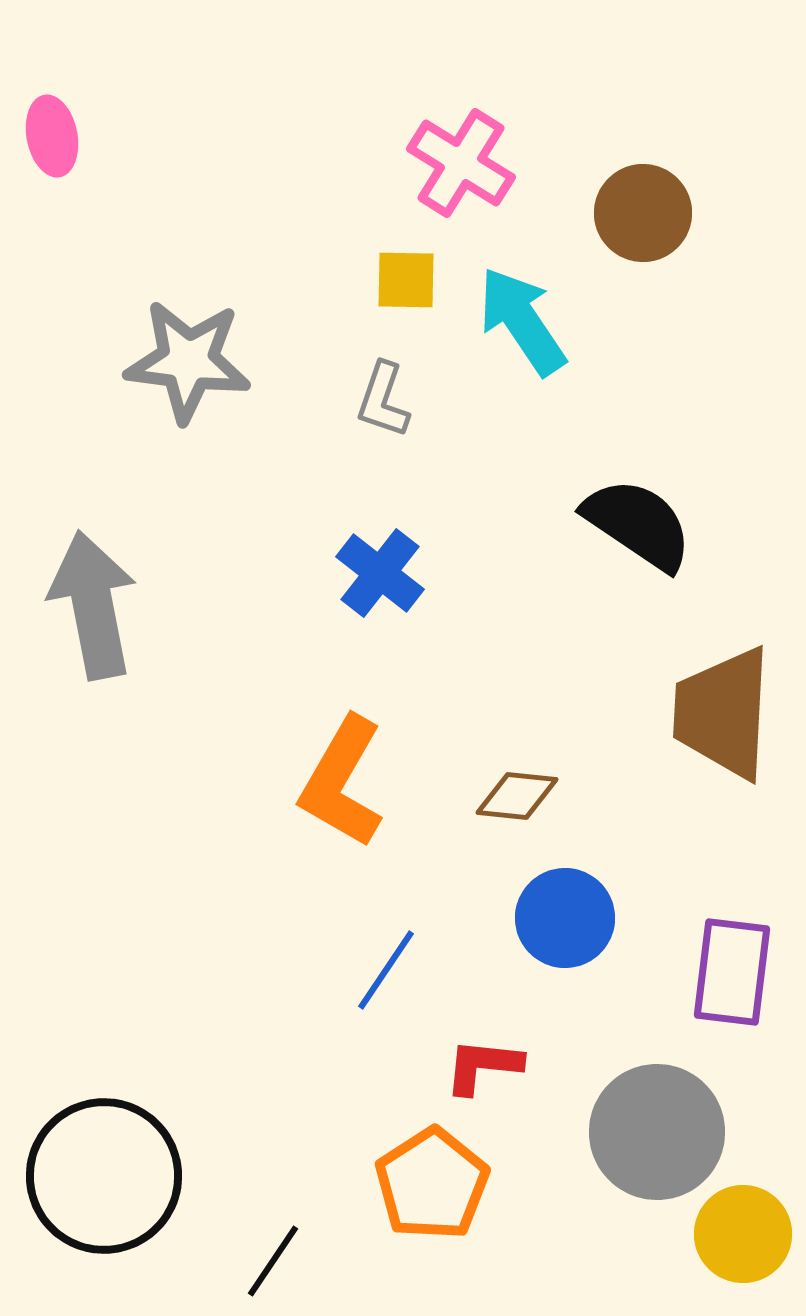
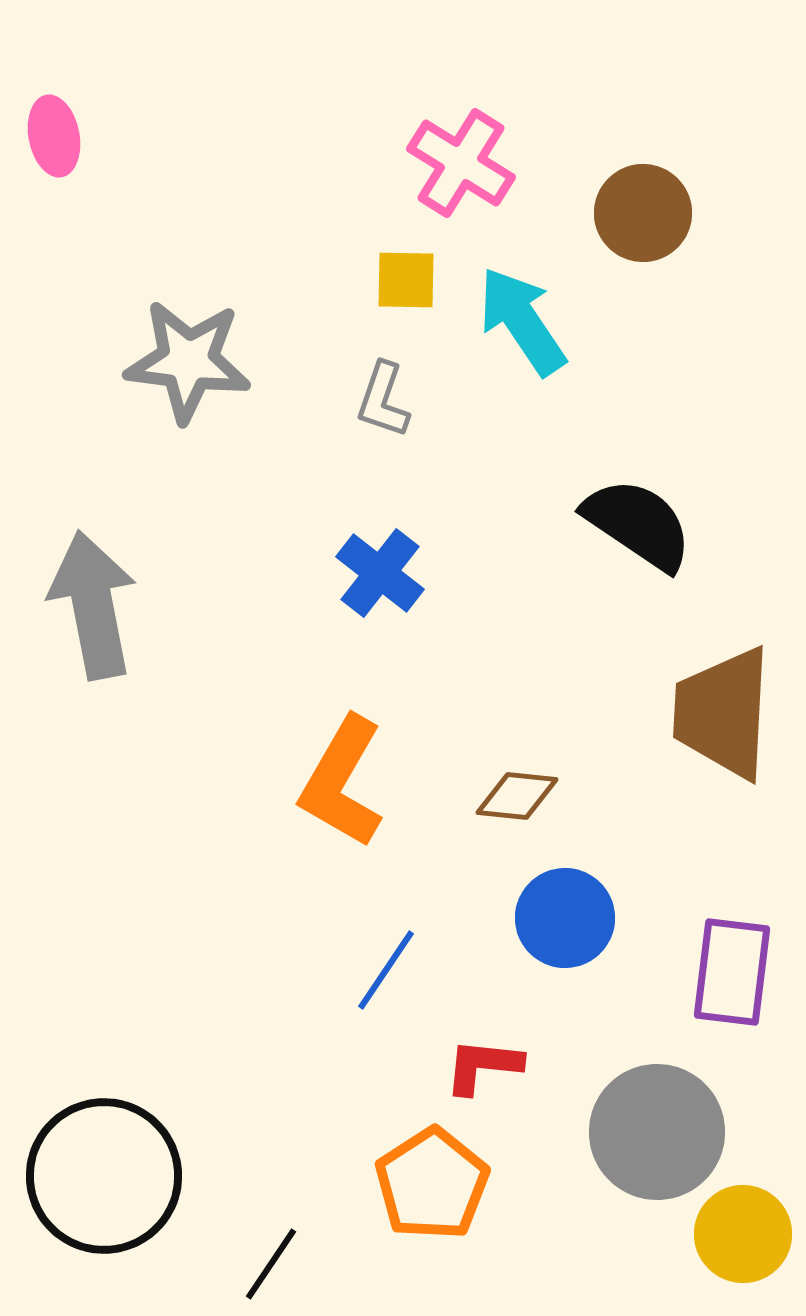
pink ellipse: moved 2 px right
black line: moved 2 px left, 3 px down
